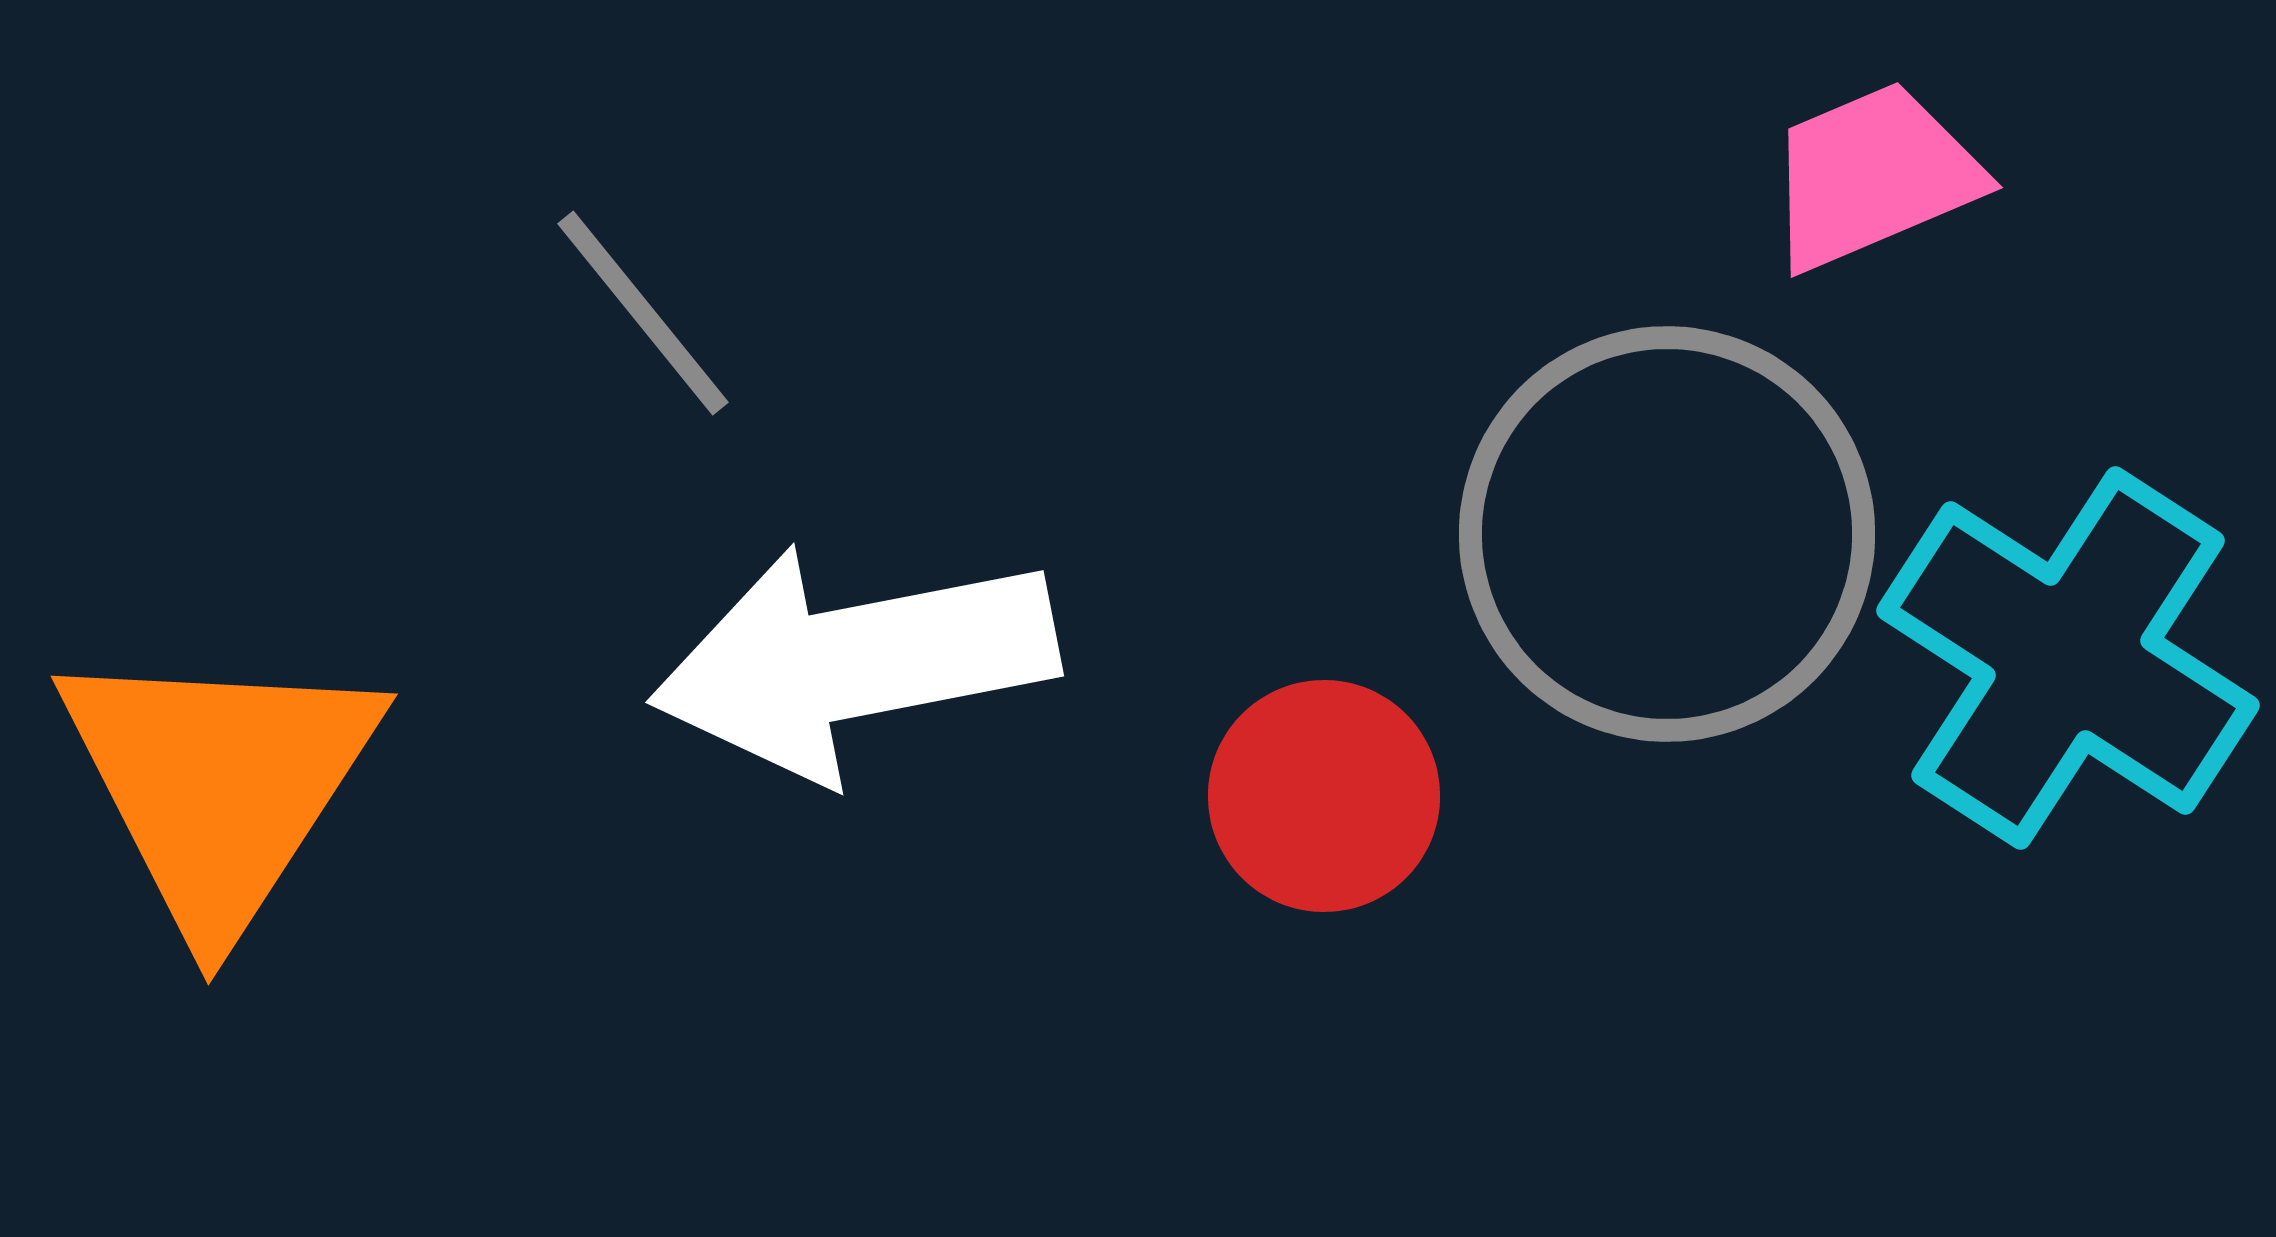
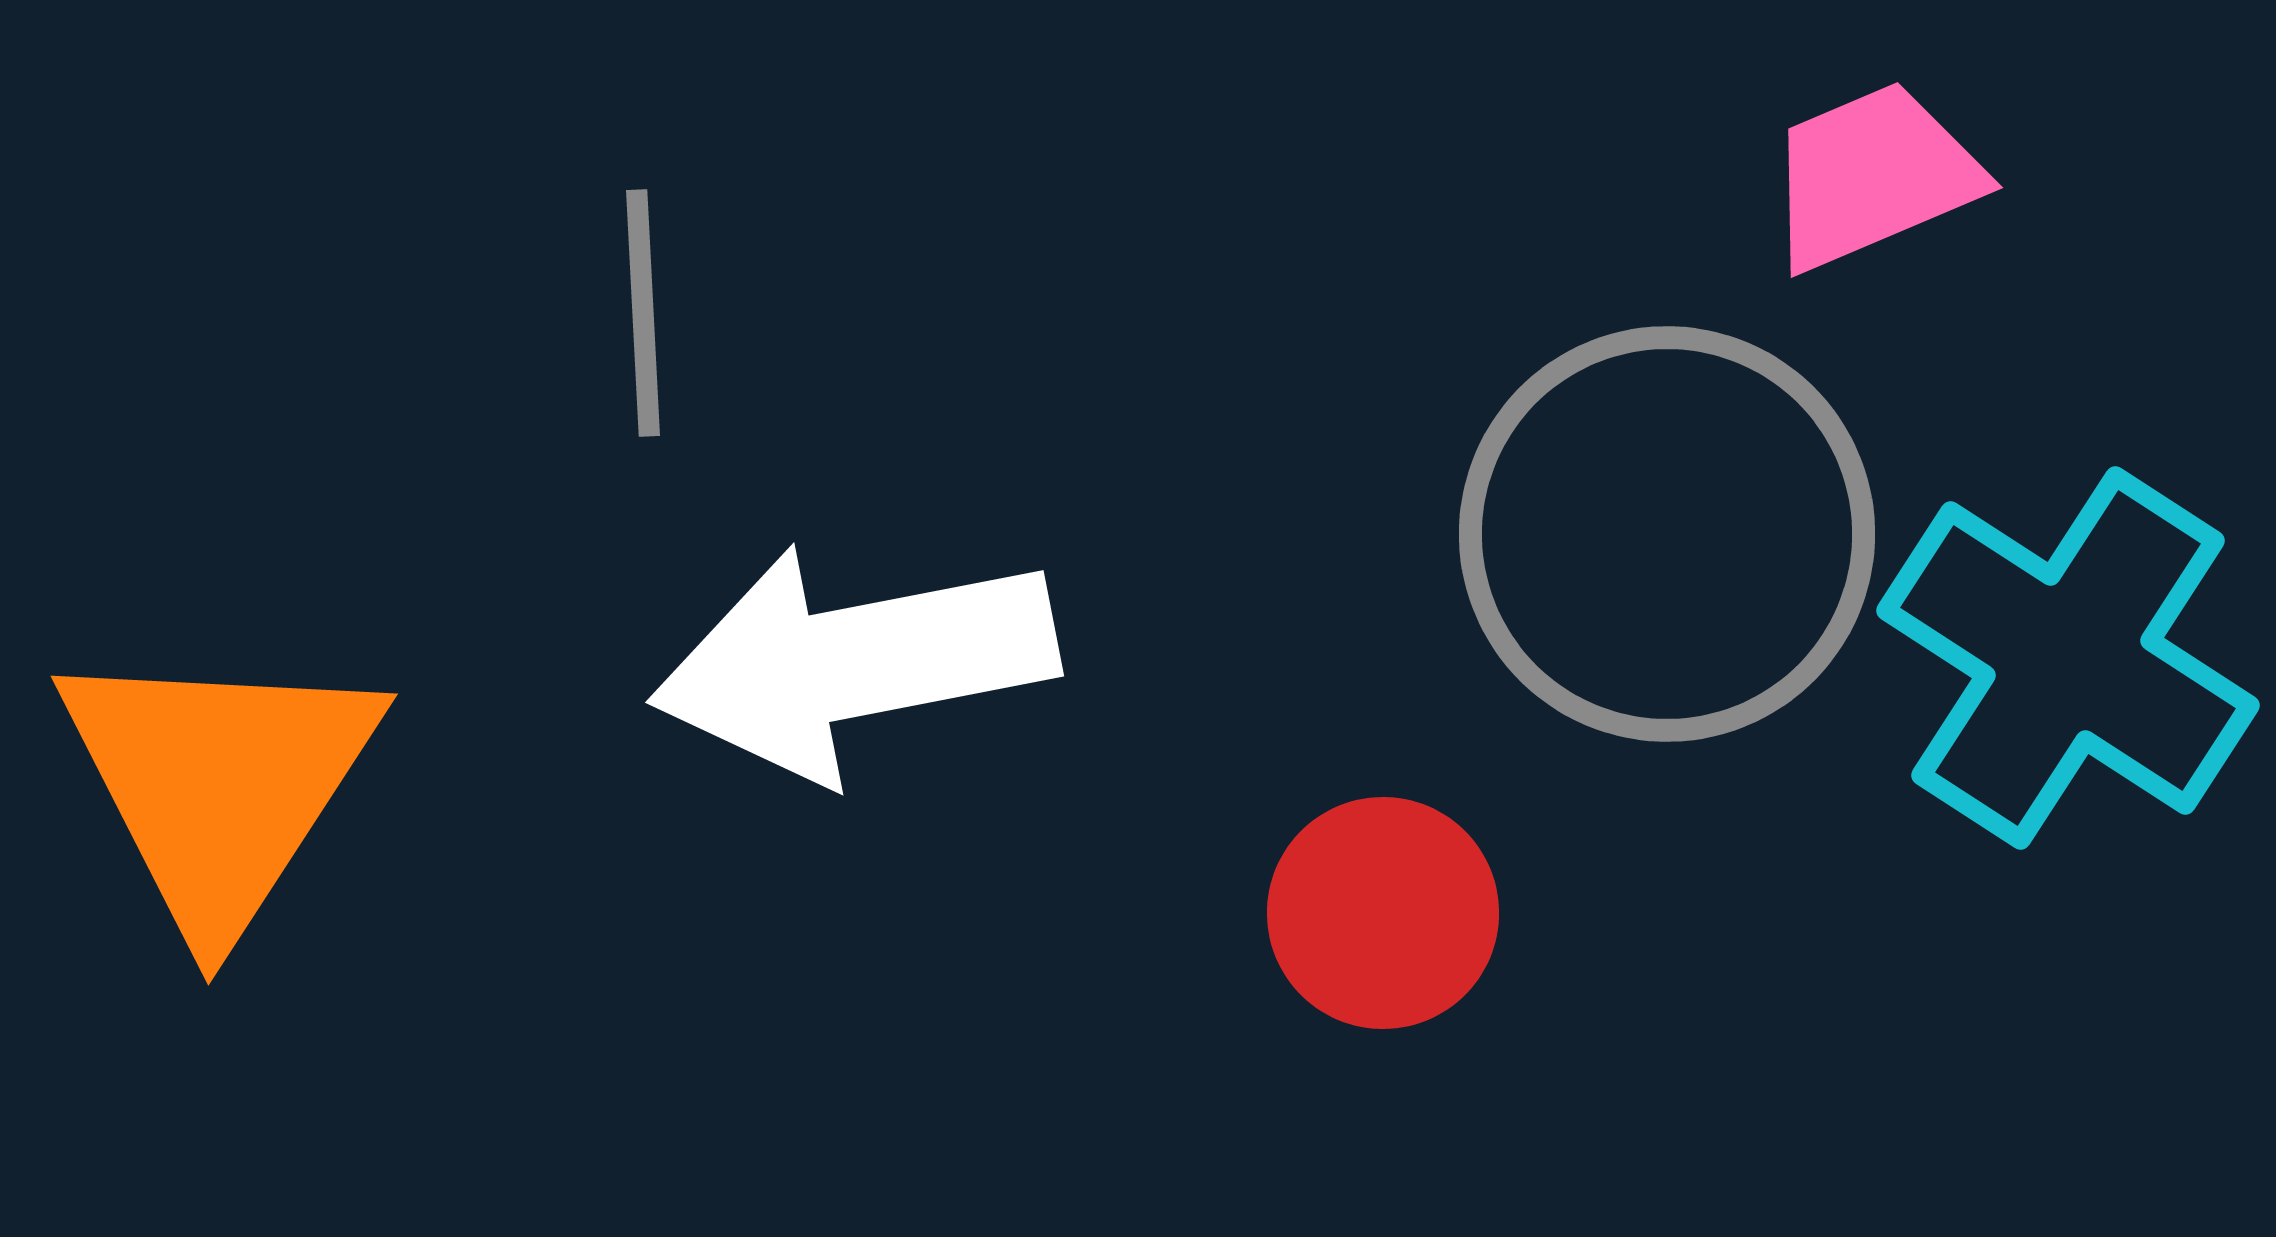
gray line: rotated 36 degrees clockwise
red circle: moved 59 px right, 117 px down
